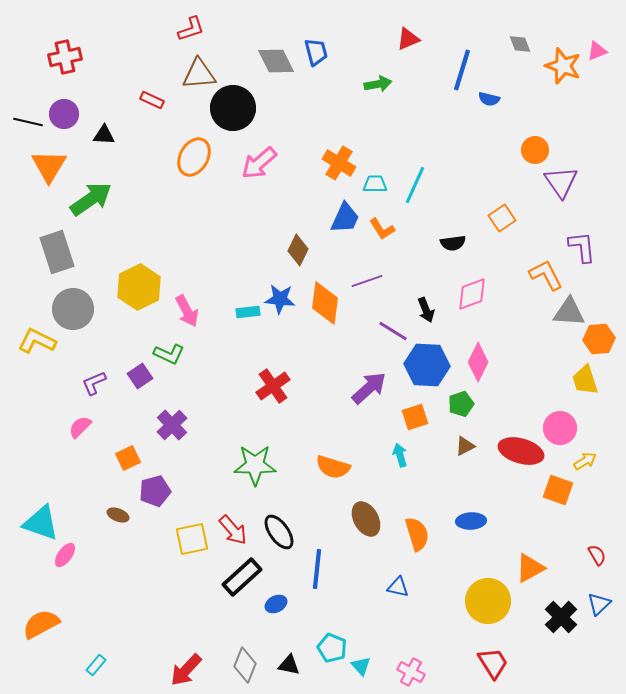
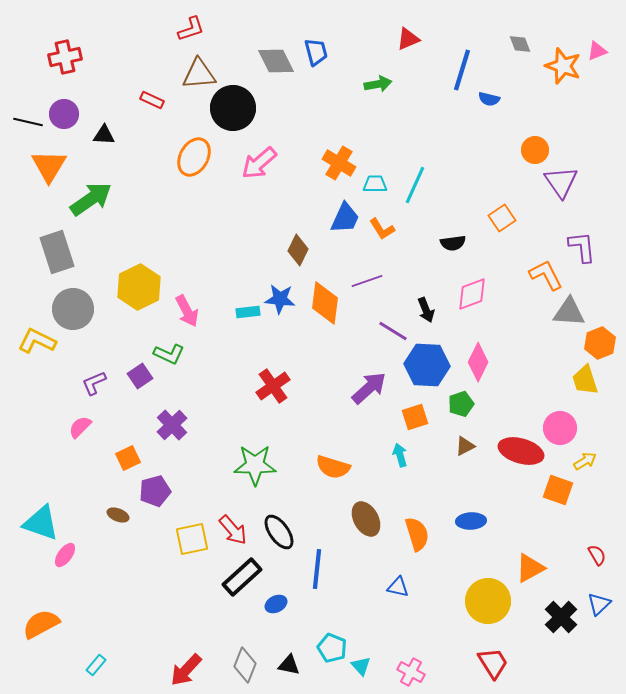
orange hexagon at (599, 339): moved 1 px right, 4 px down; rotated 16 degrees counterclockwise
